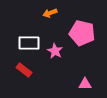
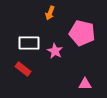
orange arrow: rotated 48 degrees counterclockwise
red rectangle: moved 1 px left, 1 px up
